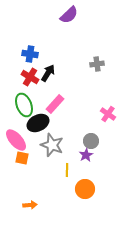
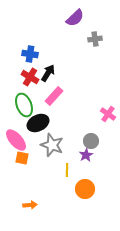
purple semicircle: moved 6 px right, 3 px down
gray cross: moved 2 px left, 25 px up
pink rectangle: moved 1 px left, 8 px up
